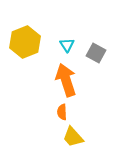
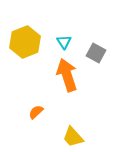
cyan triangle: moved 3 px left, 3 px up
orange arrow: moved 1 px right, 5 px up
orange semicircle: moved 26 px left; rotated 49 degrees clockwise
